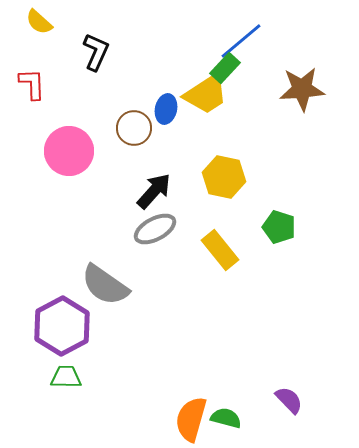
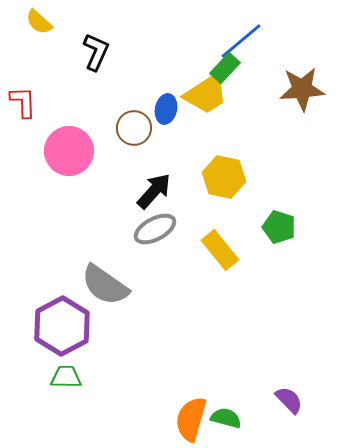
red L-shape: moved 9 px left, 18 px down
